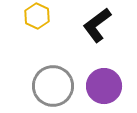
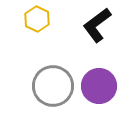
yellow hexagon: moved 3 px down
purple circle: moved 5 px left
